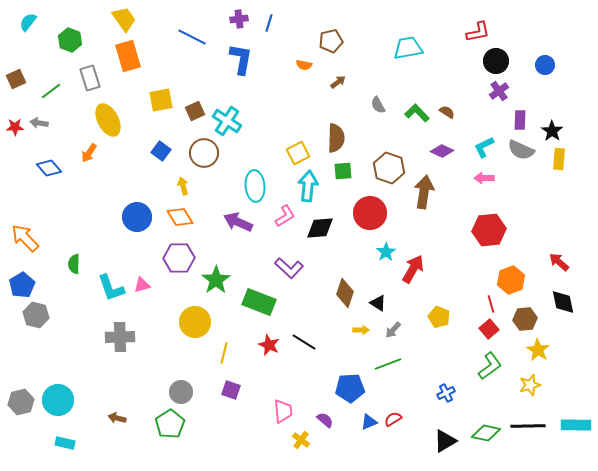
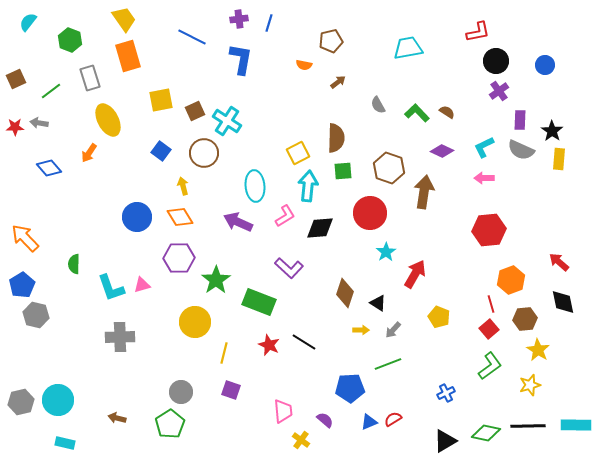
red arrow at (413, 269): moved 2 px right, 5 px down
